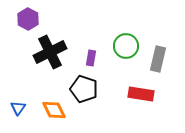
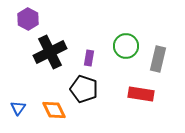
purple rectangle: moved 2 px left
